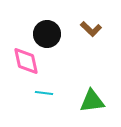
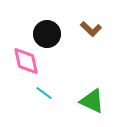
cyan line: rotated 30 degrees clockwise
green triangle: rotated 32 degrees clockwise
